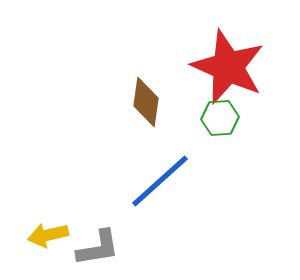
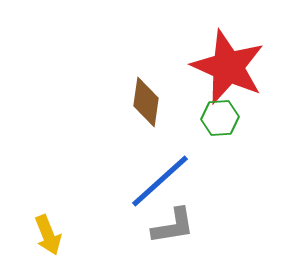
yellow arrow: rotated 99 degrees counterclockwise
gray L-shape: moved 75 px right, 22 px up
